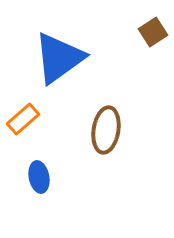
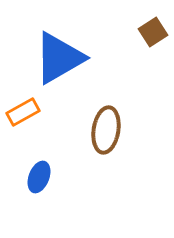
blue triangle: rotated 6 degrees clockwise
orange rectangle: moved 7 px up; rotated 12 degrees clockwise
blue ellipse: rotated 32 degrees clockwise
